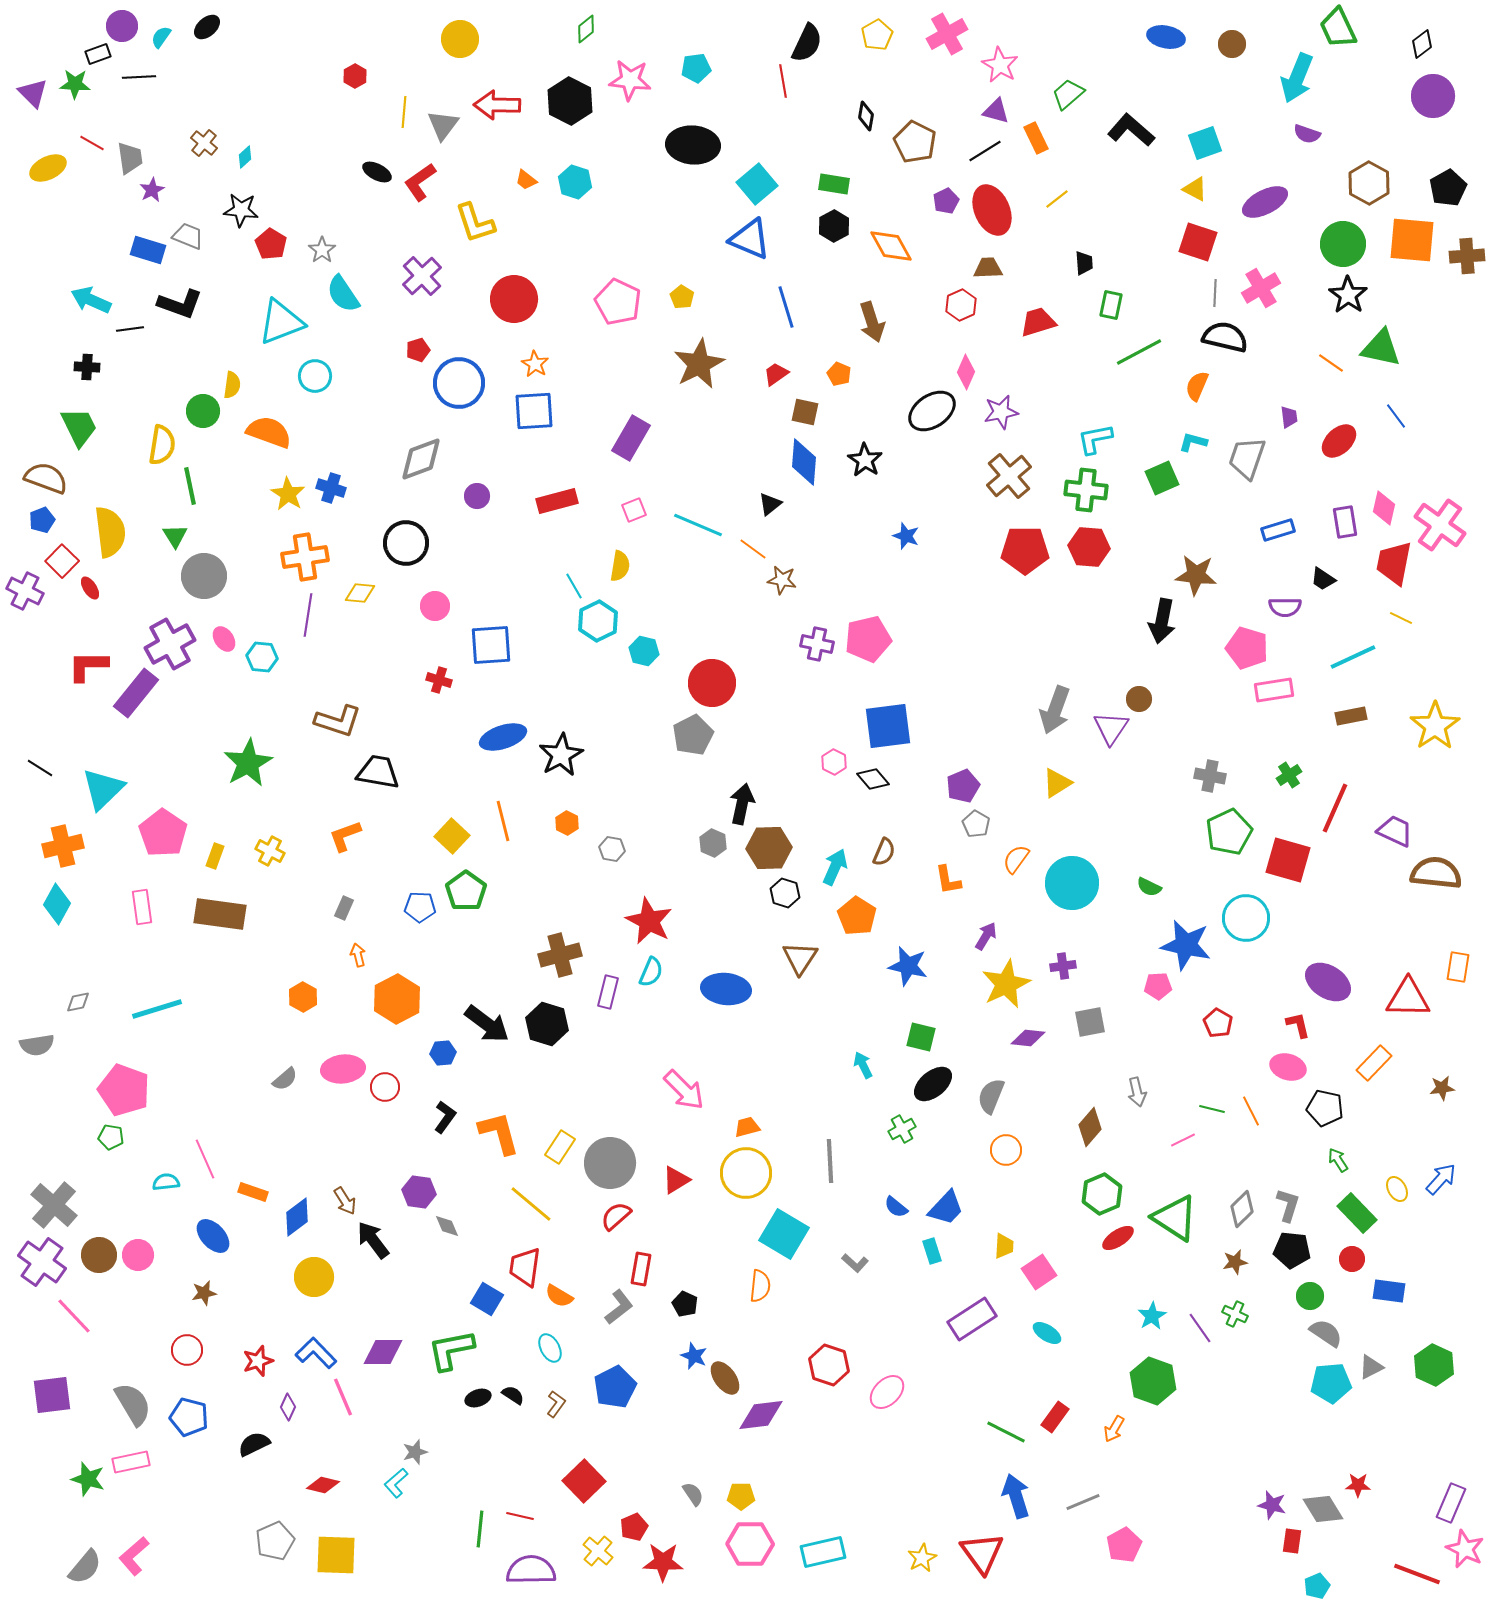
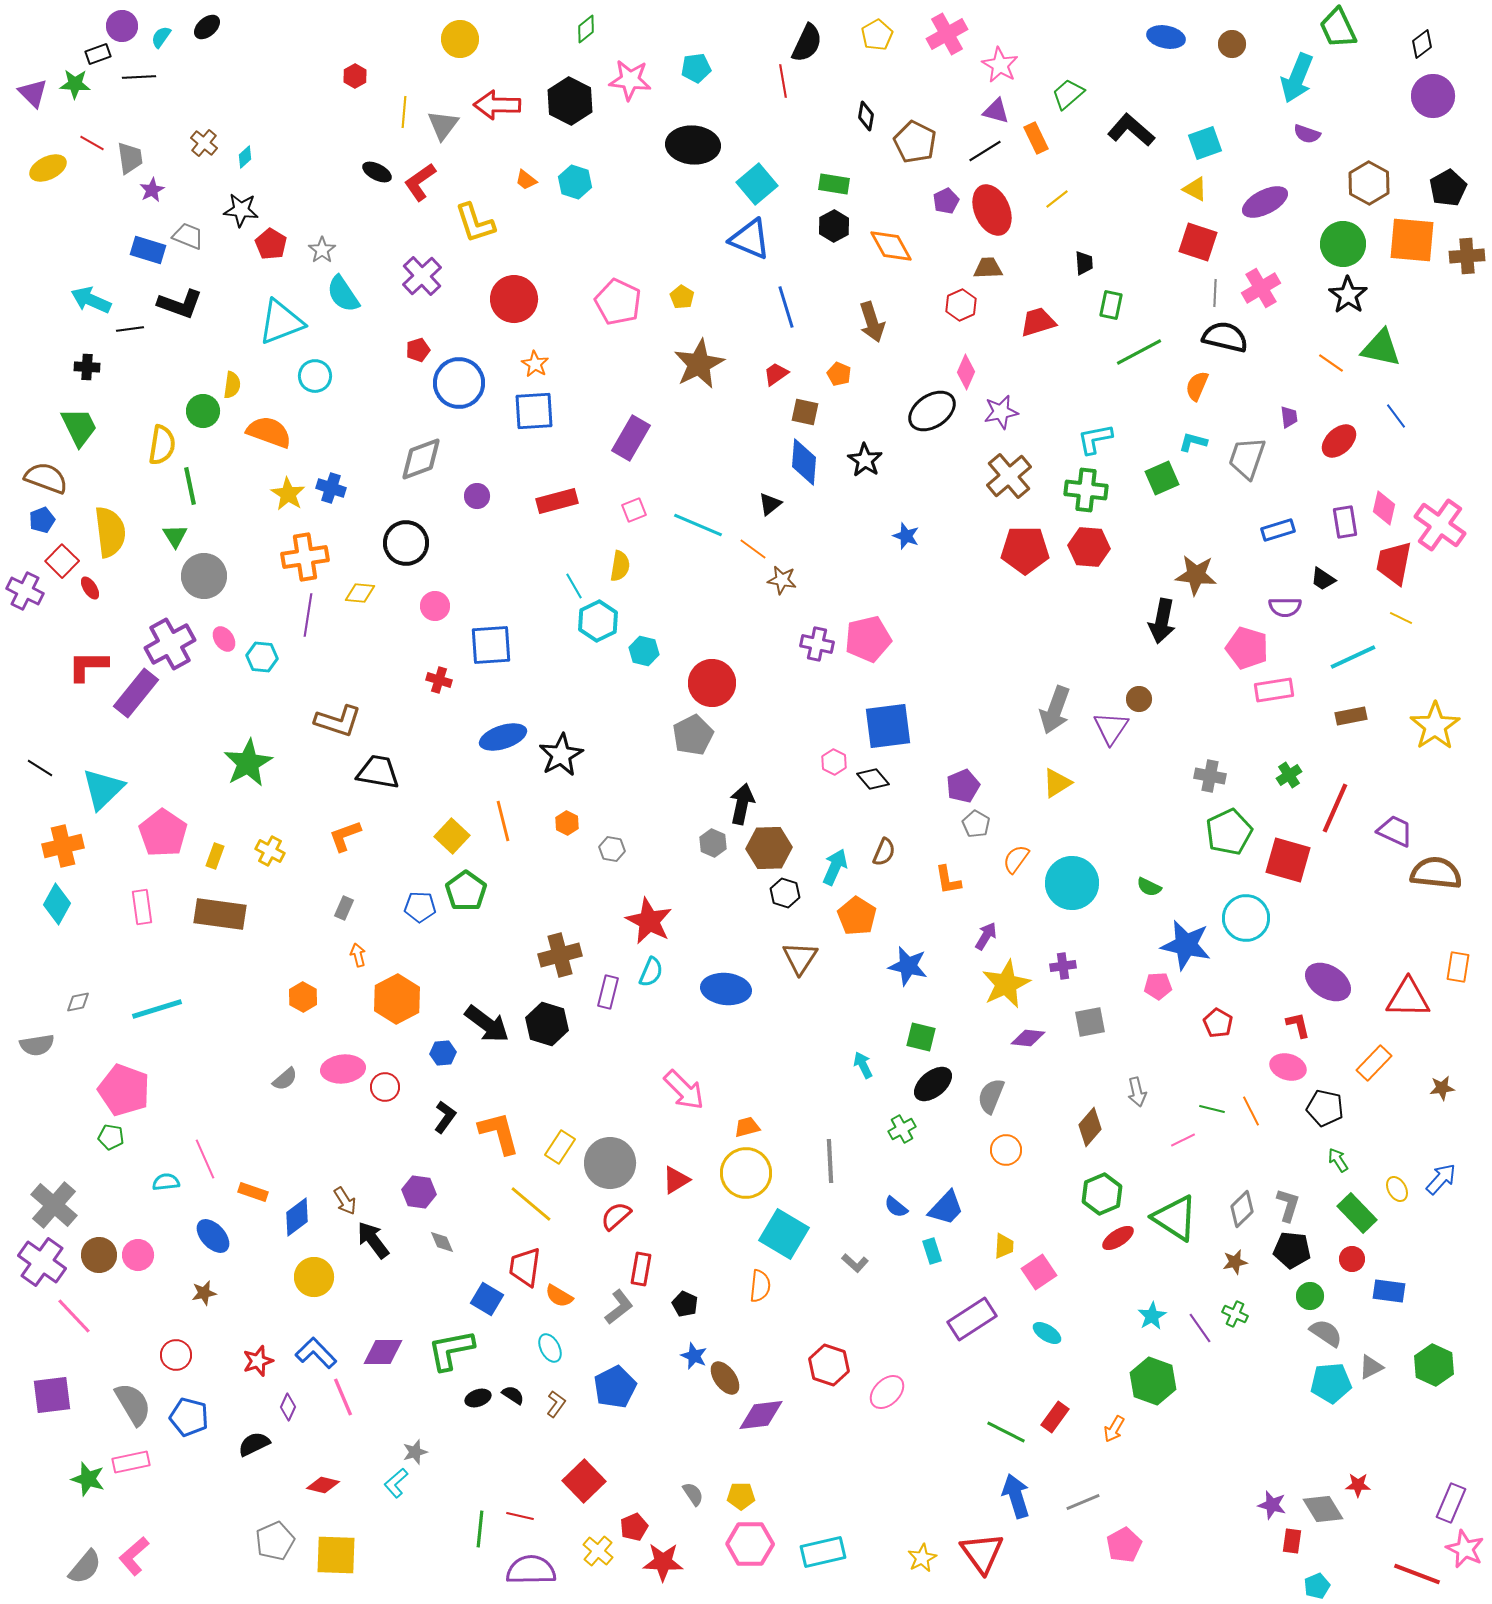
gray diamond at (447, 1226): moved 5 px left, 16 px down
red circle at (187, 1350): moved 11 px left, 5 px down
